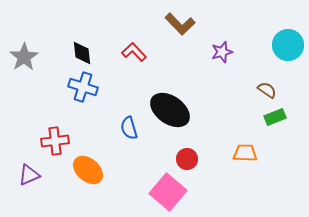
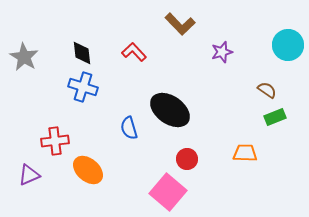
gray star: rotated 8 degrees counterclockwise
